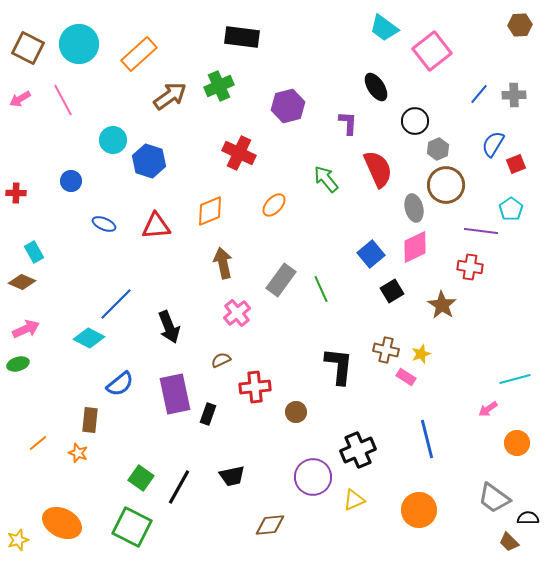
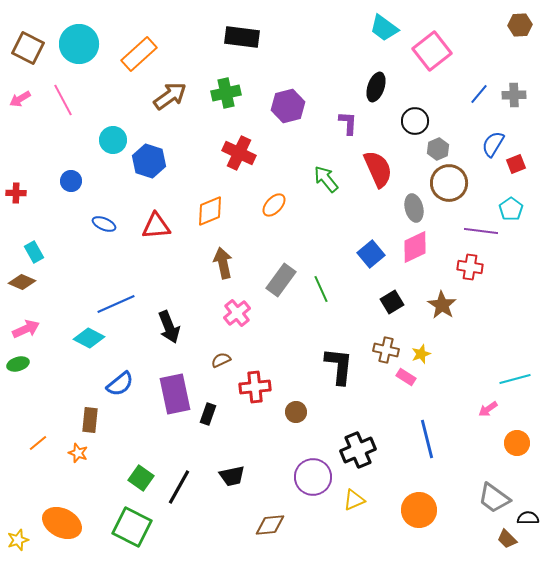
green cross at (219, 86): moved 7 px right, 7 px down; rotated 12 degrees clockwise
black ellipse at (376, 87): rotated 52 degrees clockwise
brown circle at (446, 185): moved 3 px right, 2 px up
black square at (392, 291): moved 11 px down
blue line at (116, 304): rotated 21 degrees clockwise
brown trapezoid at (509, 542): moved 2 px left, 3 px up
